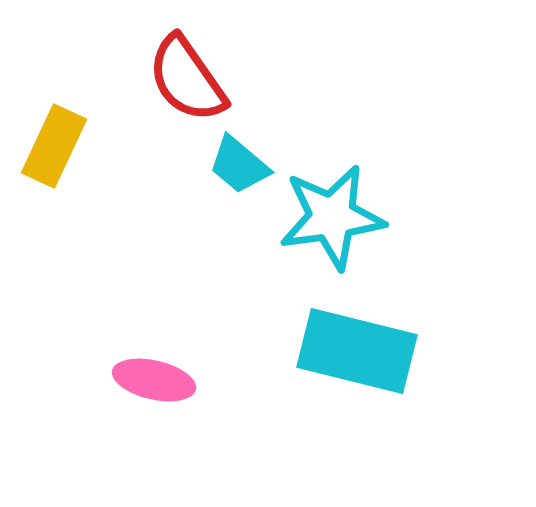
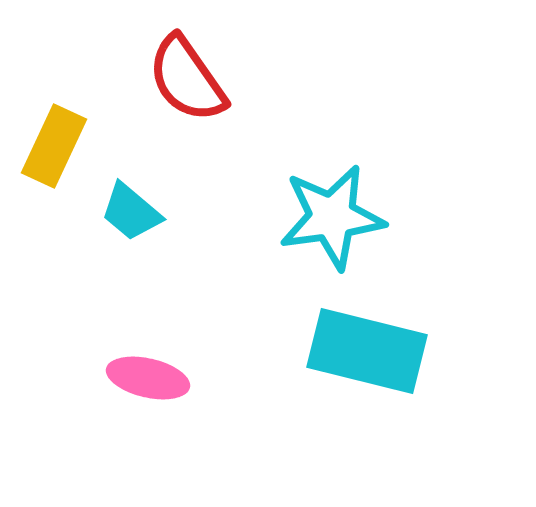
cyan trapezoid: moved 108 px left, 47 px down
cyan rectangle: moved 10 px right
pink ellipse: moved 6 px left, 2 px up
